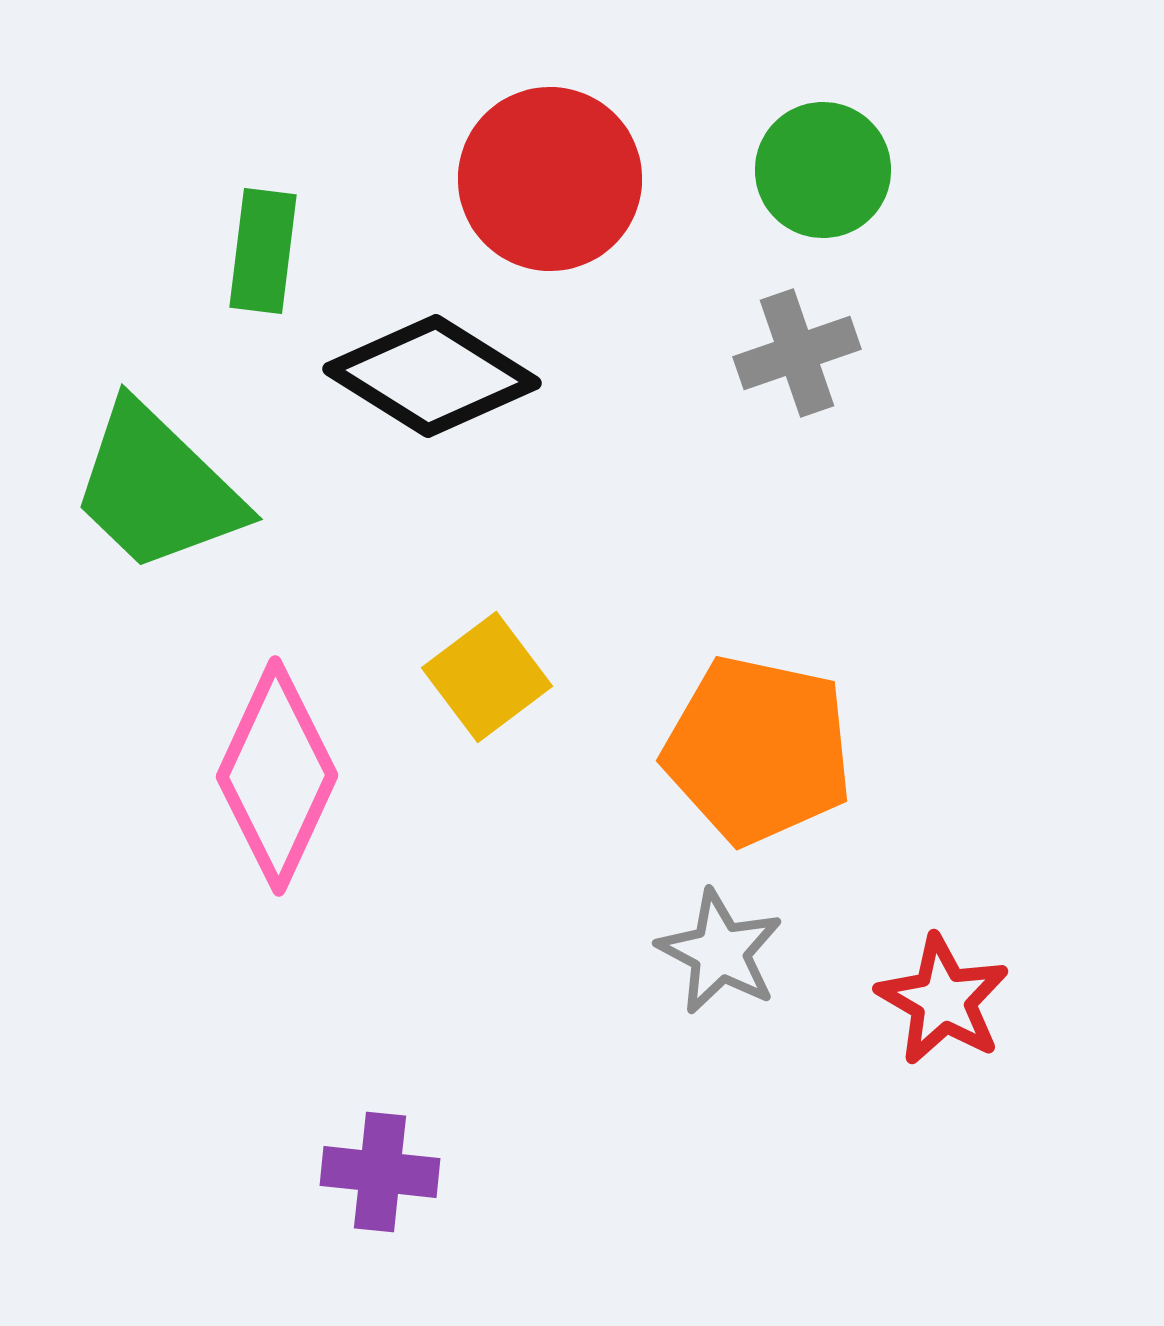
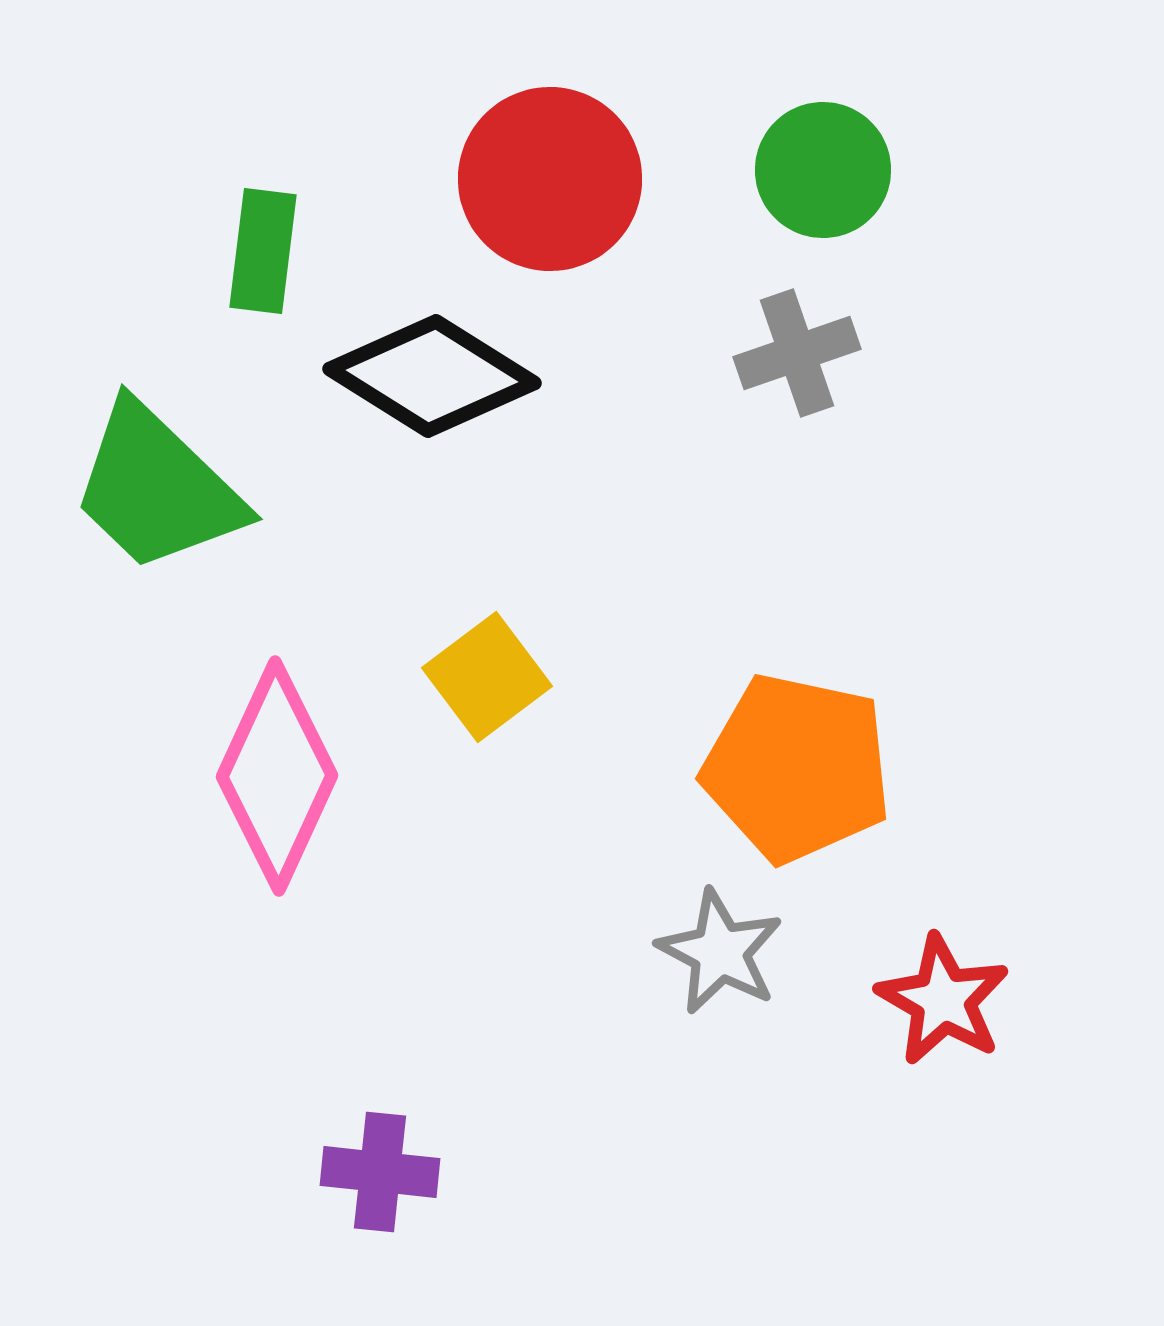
orange pentagon: moved 39 px right, 18 px down
